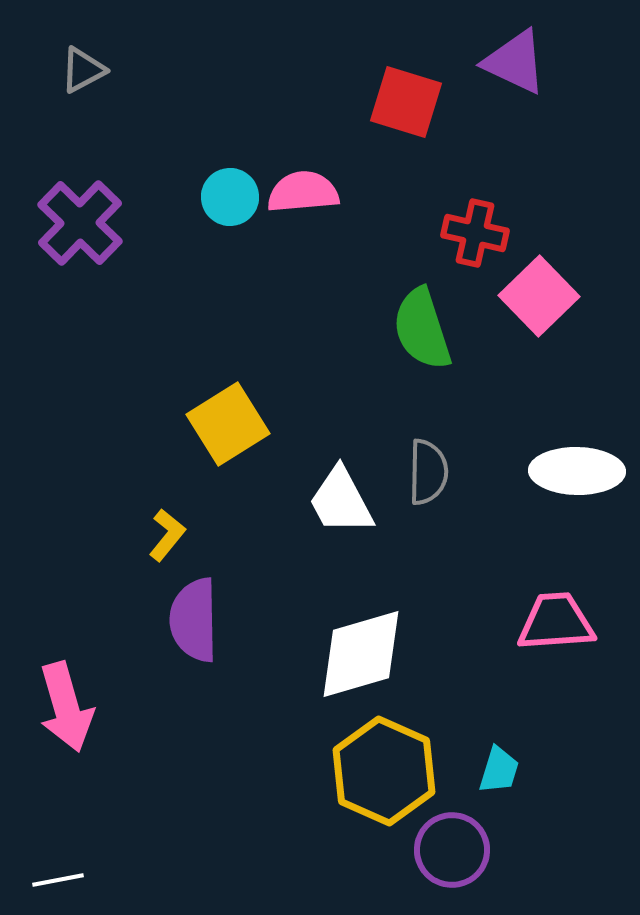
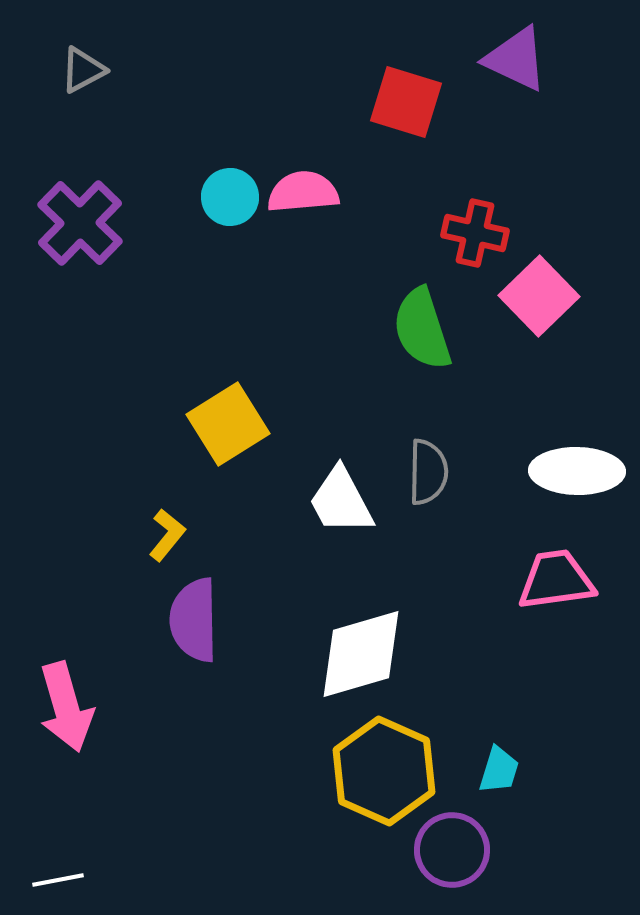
purple triangle: moved 1 px right, 3 px up
pink trapezoid: moved 42 px up; rotated 4 degrees counterclockwise
